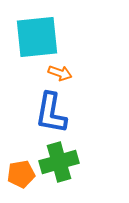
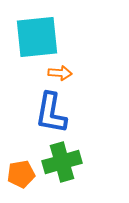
orange arrow: rotated 15 degrees counterclockwise
green cross: moved 3 px right
